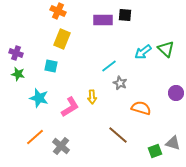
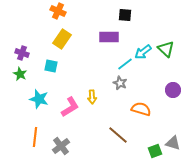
purple rectangle: moved 6 px right, 17 px down
yellow rectangle: rotated 12 degrees clockwise
purple cross: moved 6 px right
cyan line: moved 16 px right, 2 px up
green star: moved 2 px right; rotated 16 degrees clockwise
purple circle: moved 3 px left, 3 px up
cyan star: moved 1 px down
orange semicircle: moved 1 px down
orange line: rotated 42 degrees counterclockwise
gray cross: rotated 12 degrees clockwise
